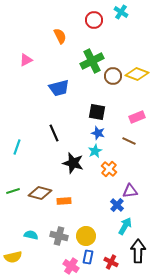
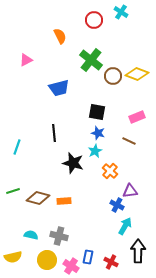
green cross: moved 1 px left, 1 px up; rotated 25 degrees counterclockwise
black line: rotated 18 degrees clockwise
orange cross: moved 1 px right, 2 px down
brown diamond: moved 2 px left, 5 px down
blue cross: rotated 16 degrees counterclockwise
yellow circle: moved 39 px left, 24 px down
